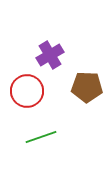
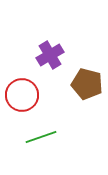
brown pentagon: moved 3 px up; rotated 12 degrees clockwise
red circle: moved 5 px left, 4 px down
